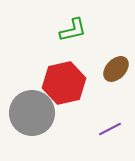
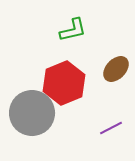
red hexagon: rotated 9 degrees counterclockwise
purple line: moved 1 px right, 1 px up
